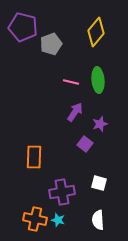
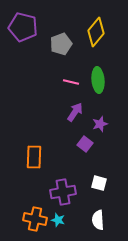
gray pentagon: moved 10 px right
purple cross: moved 1 px right
